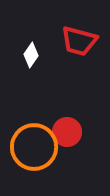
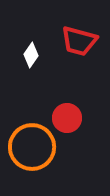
red circle: moved 14 px up
orange circle: moved 2 px left
